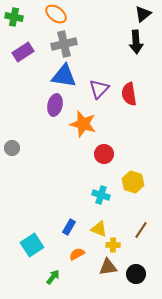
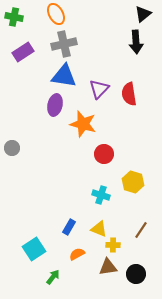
orange ellipse: rotated 25 degrees clockwise
cyan square: moved 2 px right, 4 px down
